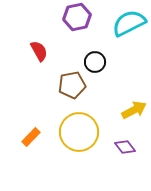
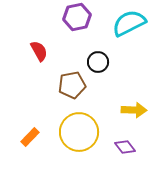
black circle: moved 3 px right
yellow arrow: rotated 30 degrees clockwise
orange rectangle: moved 1 px left
